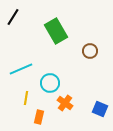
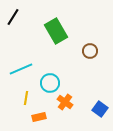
orange cross: moved 1 px up
blue square: rotated 14 degrees clockwise
orange rectangle: rotated 64 degrees clockwise
